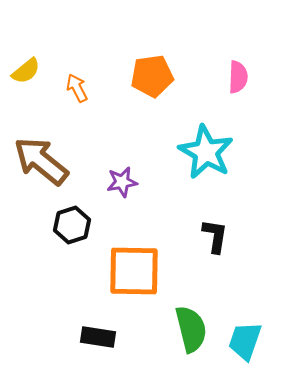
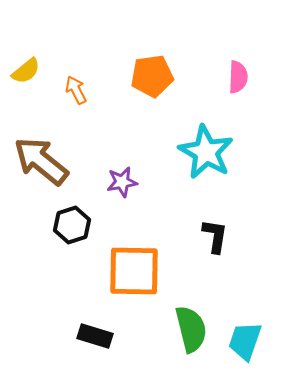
orange arrow: moved 1 px left, 2 px down
black rectangle: moved 3 px left, 1 px up; rotated 8 degrees clockwise
